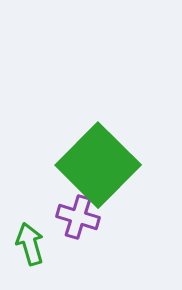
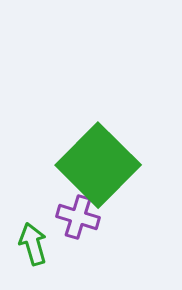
green arrow: moved 3 px right
